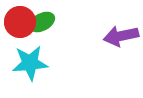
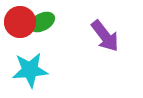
purple arrow: moved 16 px left; rotated 116 degrees counterclockwise
cyan star: moved 7 px down
